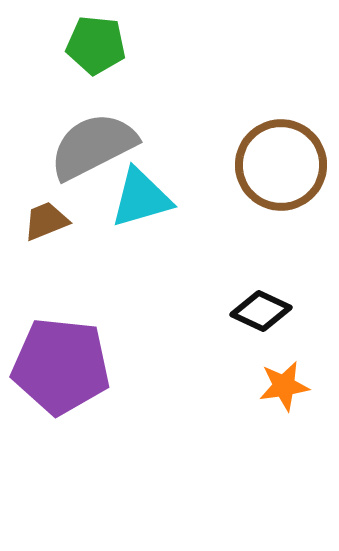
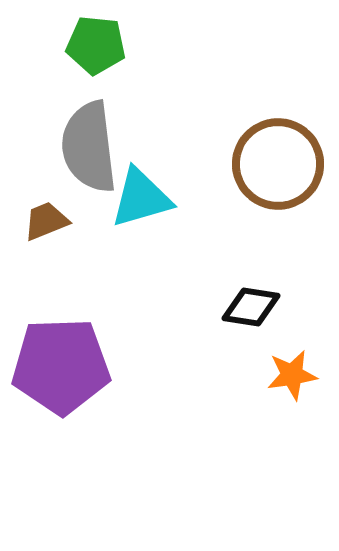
gray semicircle: moved 4 px left, 1 px down; rotated 70 degrees counterclockwise
brown circle: moved 3 px left, 1 px up
black diamond: moved 10 px left, 4 px up; rotated 16 degrees counterclockwise
purple pentagon: rotated 8 degrees counterclockwise
orange star: moved 8 px right, 11 px up
